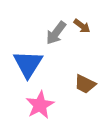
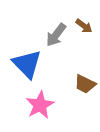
brown arrow: moved 2 px right
gray arrow: moved 2 px down
blue triangle: moved 1 px left; rotated 16 degrees counterclockwise
